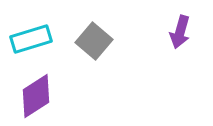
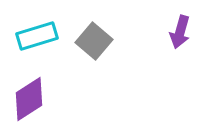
cyan rectangle: moved 6 px right, 3 px up
purple diamond: moved 7 px left, 3 px down
